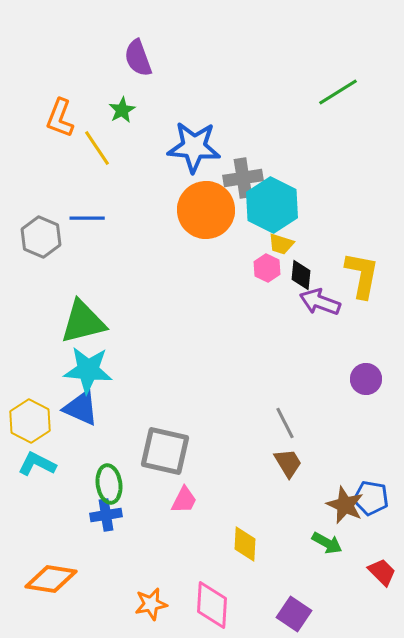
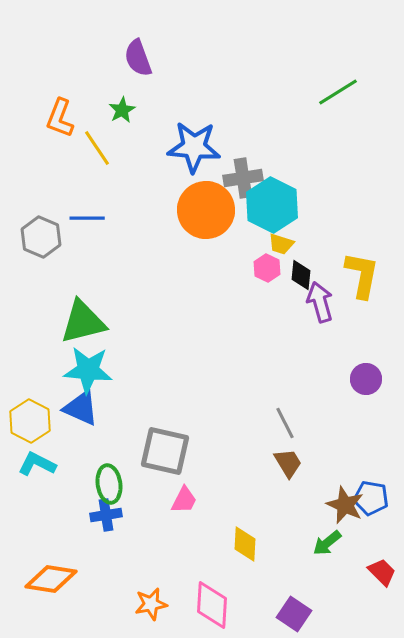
purple arrow: rotated 54 degrees clockwise
green arrow: rotated 112 degrees clockwise
